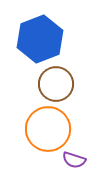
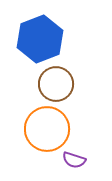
orange circle: moved 1 px left
